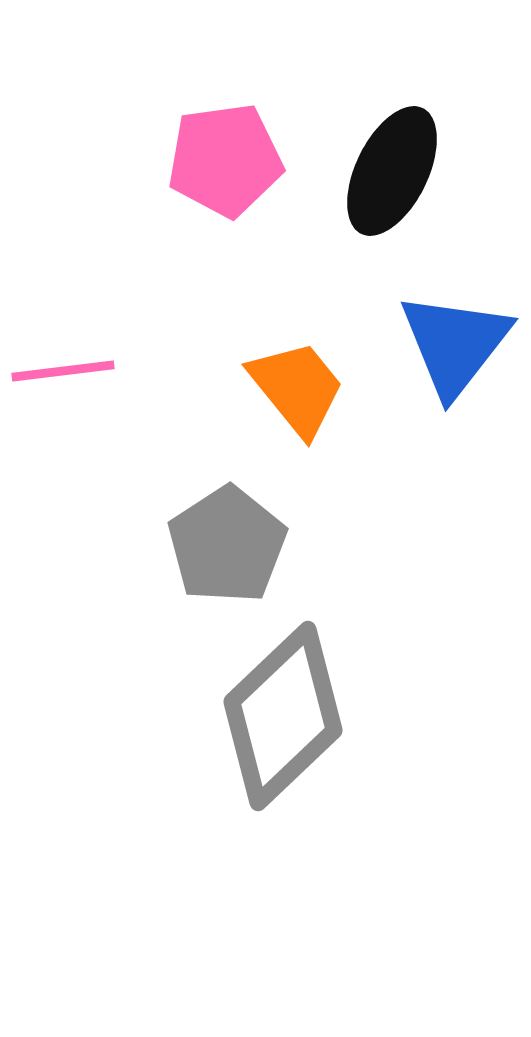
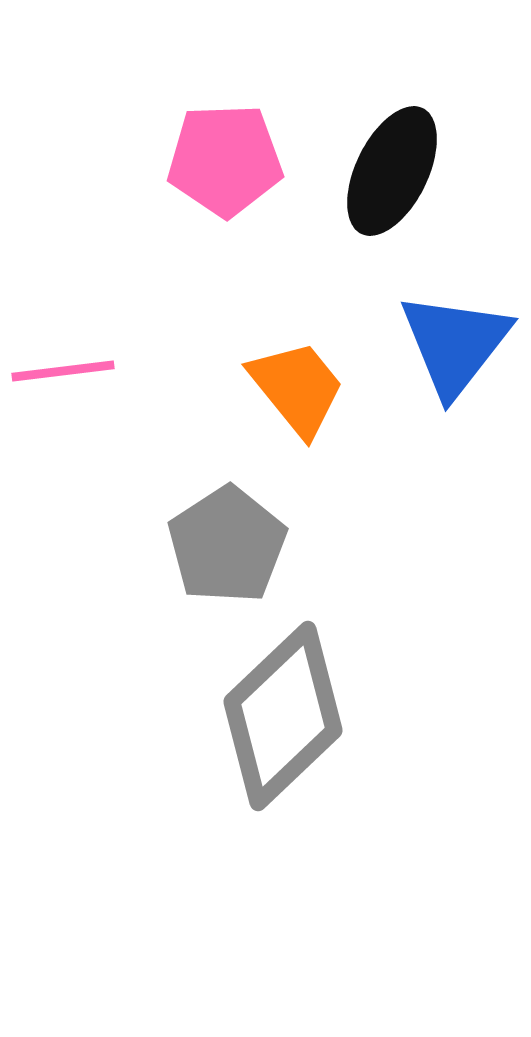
pink pentagon: rotated 6 degrees clockwise
